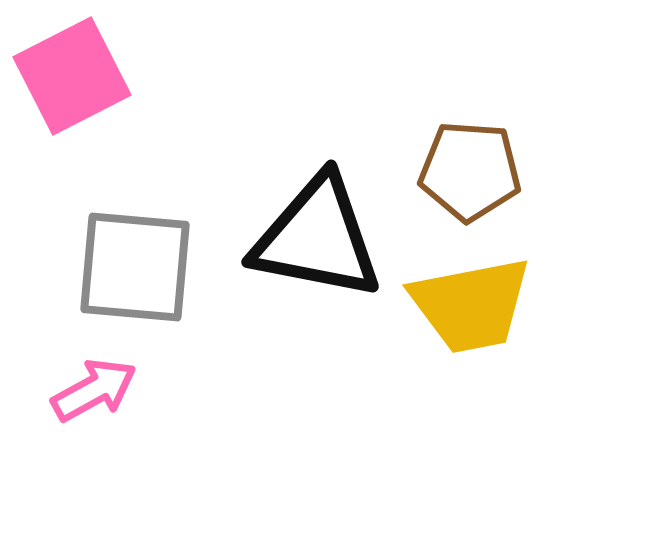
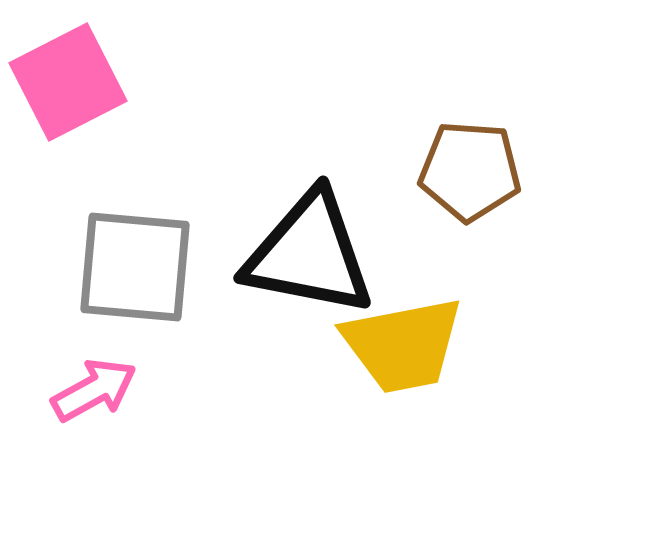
pink square: moved 4 px left, 6 px down
black triangle: moved 8 px left, 16 px down
yellow trapezoid: moved 68 px left, 40 px down
